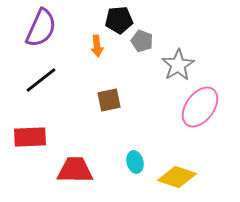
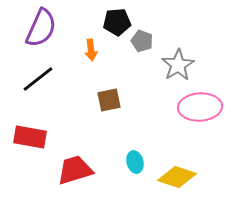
black pentagon: moved 2 px left, 2 px down
orange arrow: moved 6 px left, 4 px down
black line: moved 3 px left, 1 px up
pink ellipse: rotated 51 degrees clockwise
red rectangle: rotated 12 degrees clockwise
red trapezoid: rotated 18 degrees counterclockwise
